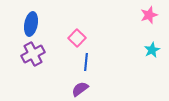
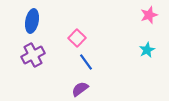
blue ellipse: moved 1 px right, 3 px up
cyan star: moved 5 px left
purple cross: moved 1 px down
blue line: rotated 42 degrees counterclockwise
